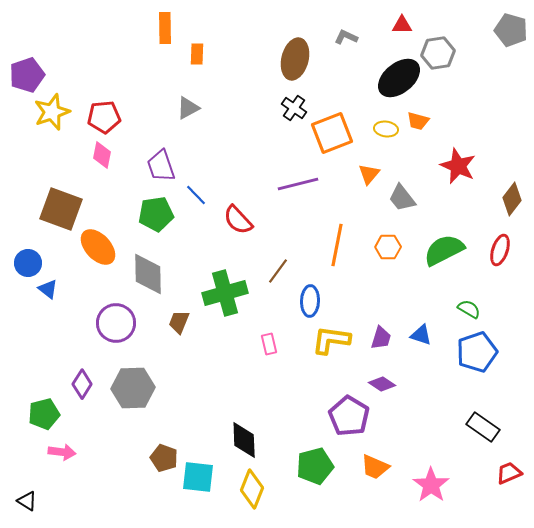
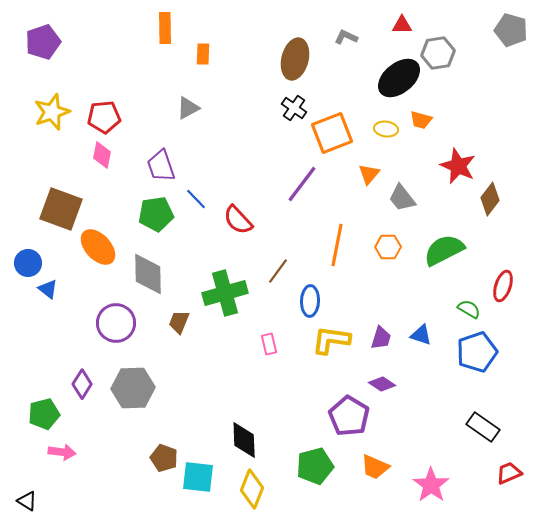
orange rectangle at (197, 54): moved 6 px right
purple pentagon at (27, 75): moved 16 px right, 33 px up
orange trapezoid at (418, 121): moved 3 px right, 1 px up
purple line at (298, 184): moved 4 px right; rotated 39 degrees counterclockwise
blue line at (196, 195): moved 4 px down
brown diamond at (512, 199): moved 22 px left
red ellipse at (500, 250): moved 3 px right, 36 px down
